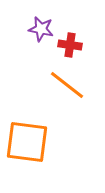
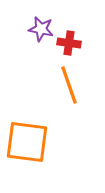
red cross: moved 1 px left, 2 px up
orange line: moved 2 px right; rotated 33 degrees clockwise
